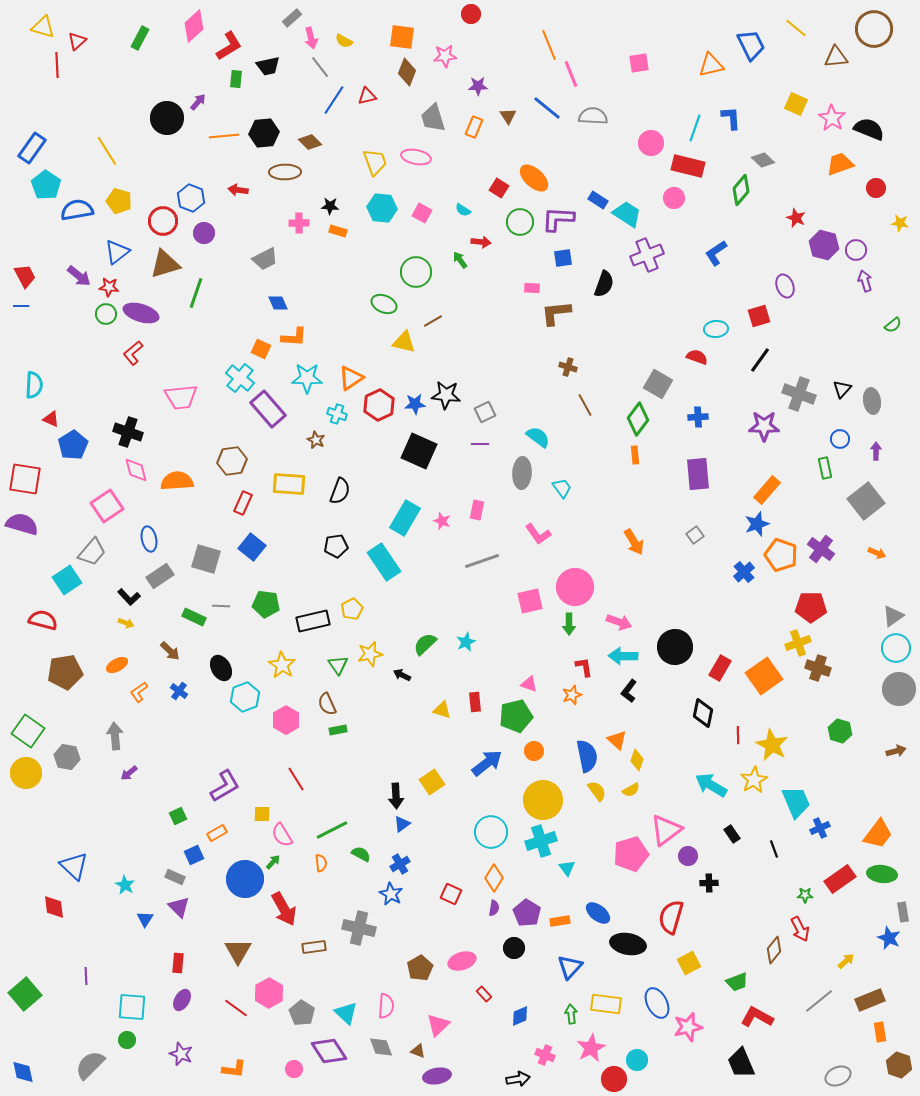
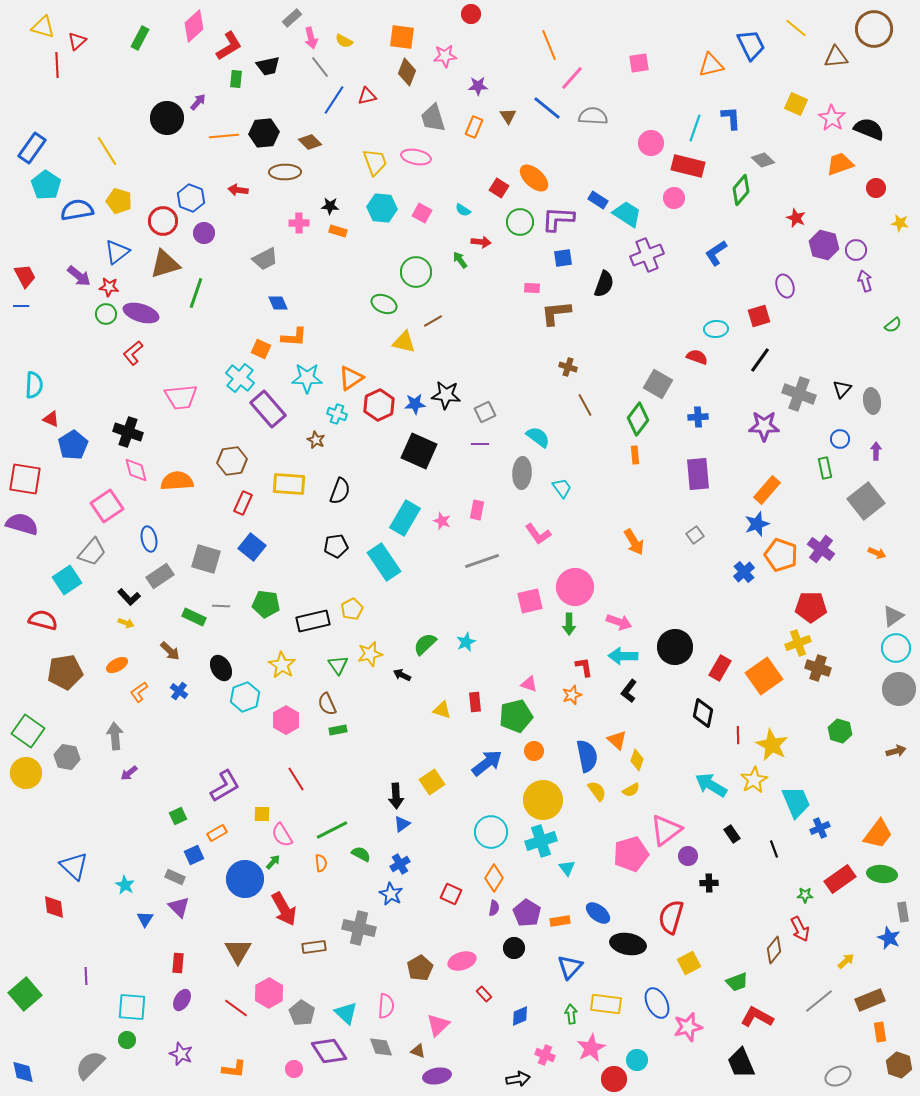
pink line at (571, 74): moved 1 px right, 4 px down; rotated 64 degrees clockwise
